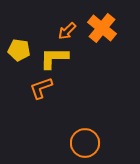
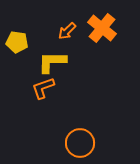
yellow pentagon: moved 2 px left, 8 px up
yellow L-shape: moved 2 px left, 4 px down
orange L-shape: moved 2 px right
orange circle: moved 5 px left
